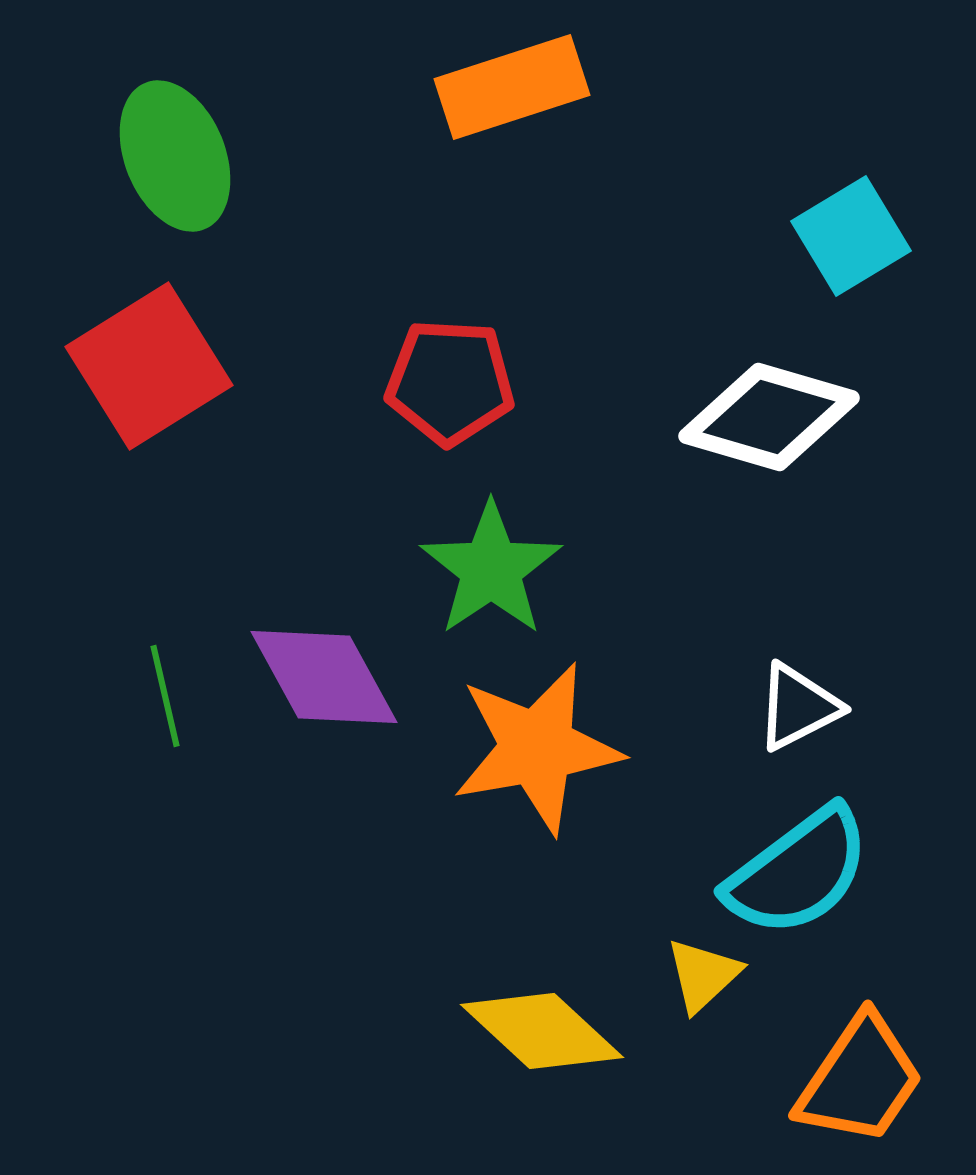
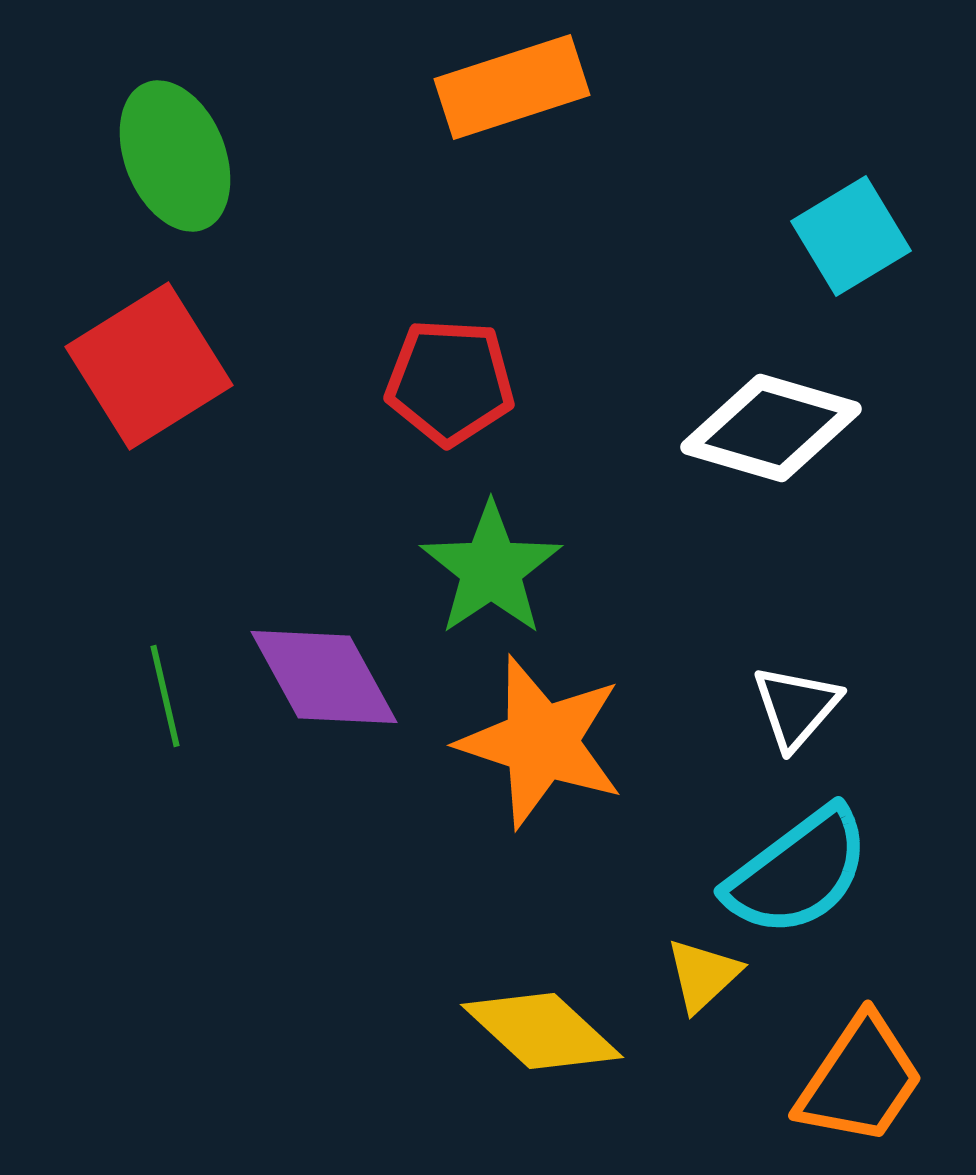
white diamond: moved 2 px right, 11 px down
white triangle: moved 2 px left; rotated 22 degrees counterclockwise
orange star: moved 4 px right, 6 px up; rotated 28 degrees clockwise
